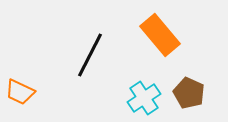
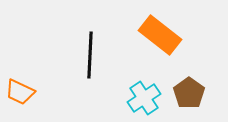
orange rectangle: rotated 12 degrees counterclockwise
black line: rotated 24 degrees counterclockwise
brown pentagon: rotated 12 degrees clockwise
